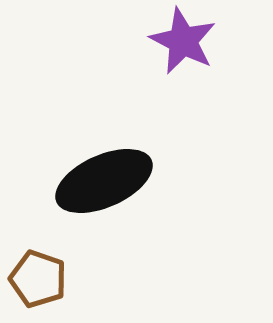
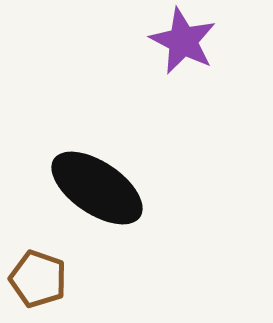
black ellipse: moved 7 px left, 7 px down; rotated 58 degrees clockwise
